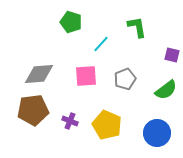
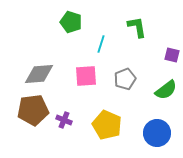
cyan line: rotated 24 degrees counterclockwise
purple cross: moved 6 px left, 1 px up
